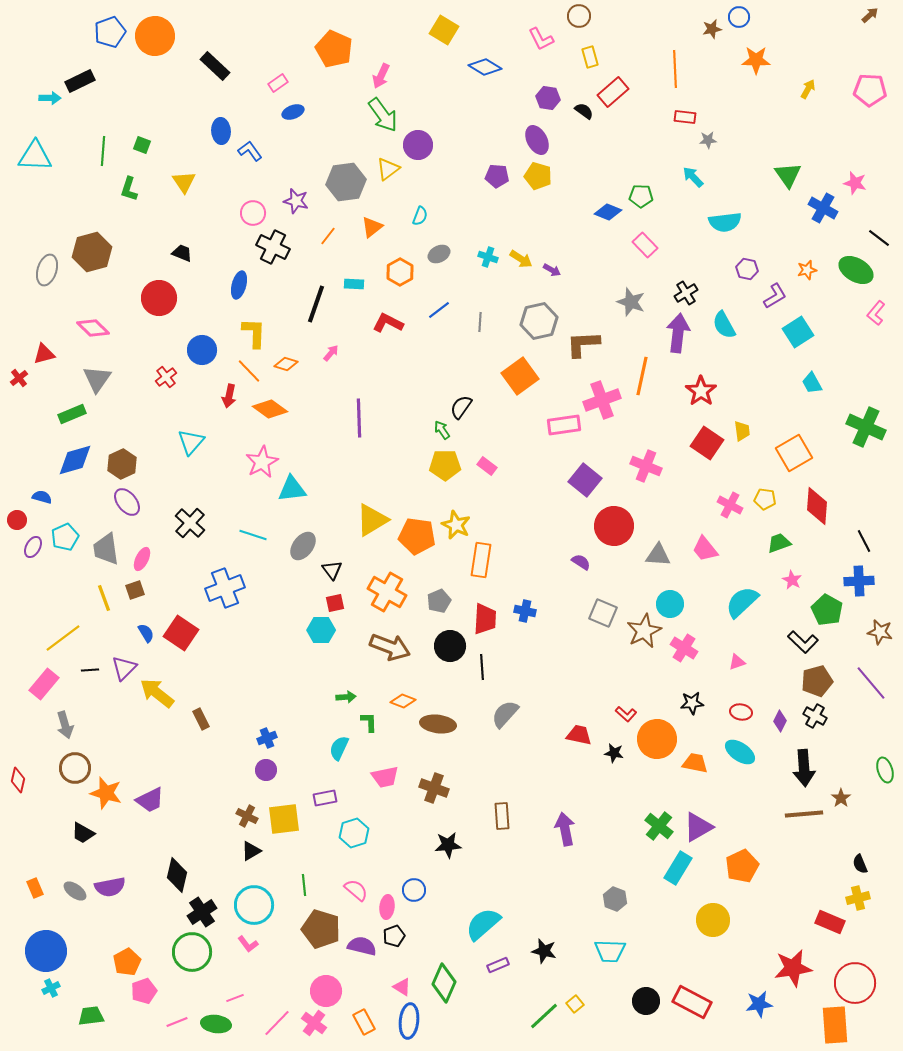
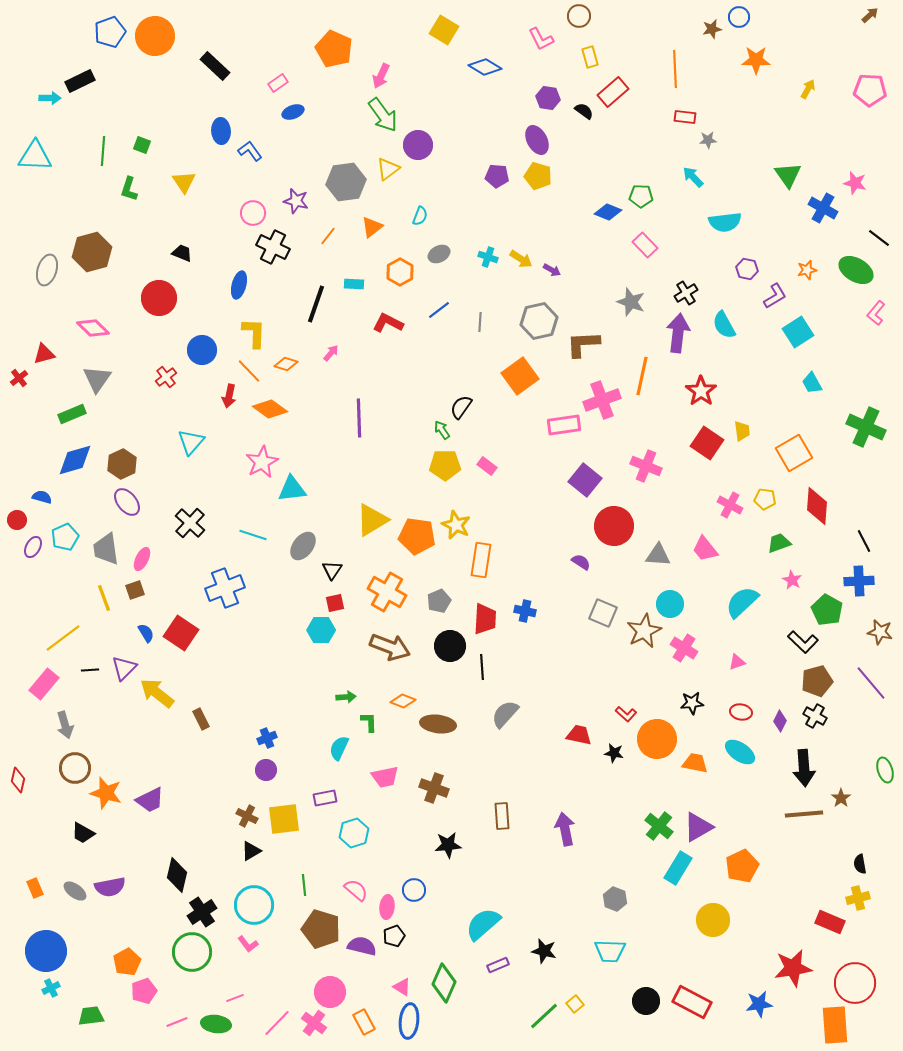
black triangle at (332, 570): rotated 10 degrees clockwise
black semicircle at (860, 864): rotated 12 degrees clockwise
pink circle at (326, 991): moved 4 px right, 1 px down
